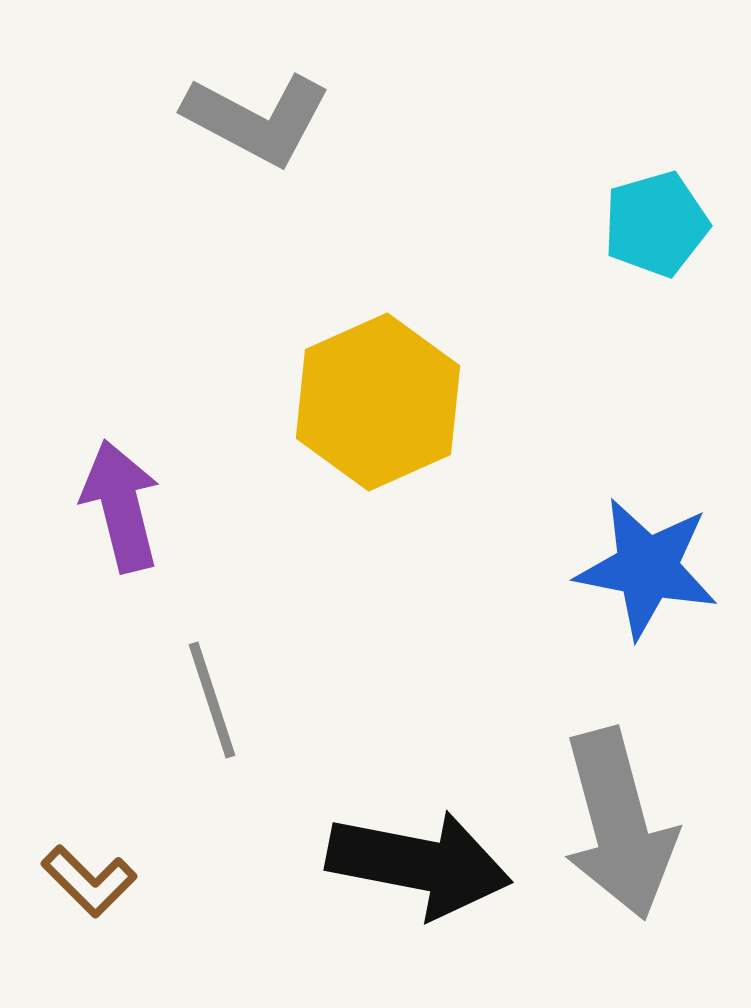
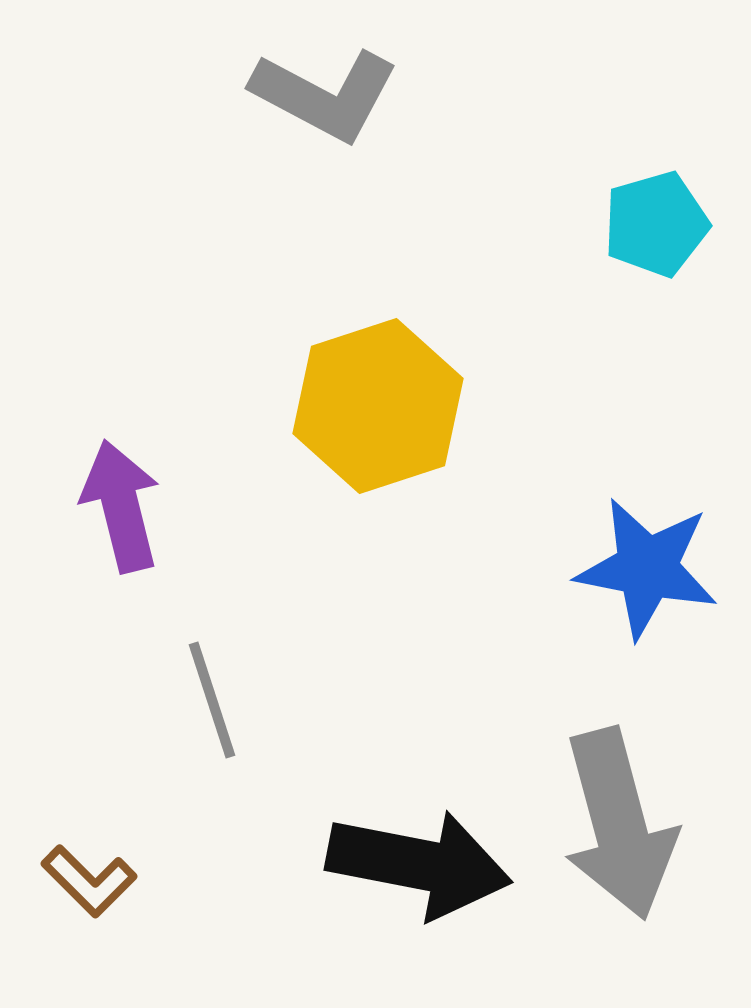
gray L-shape: moved 68 px right, 24 px up
yellow hexagon: moved 4 px down; rotated 6 degrees clockwise
